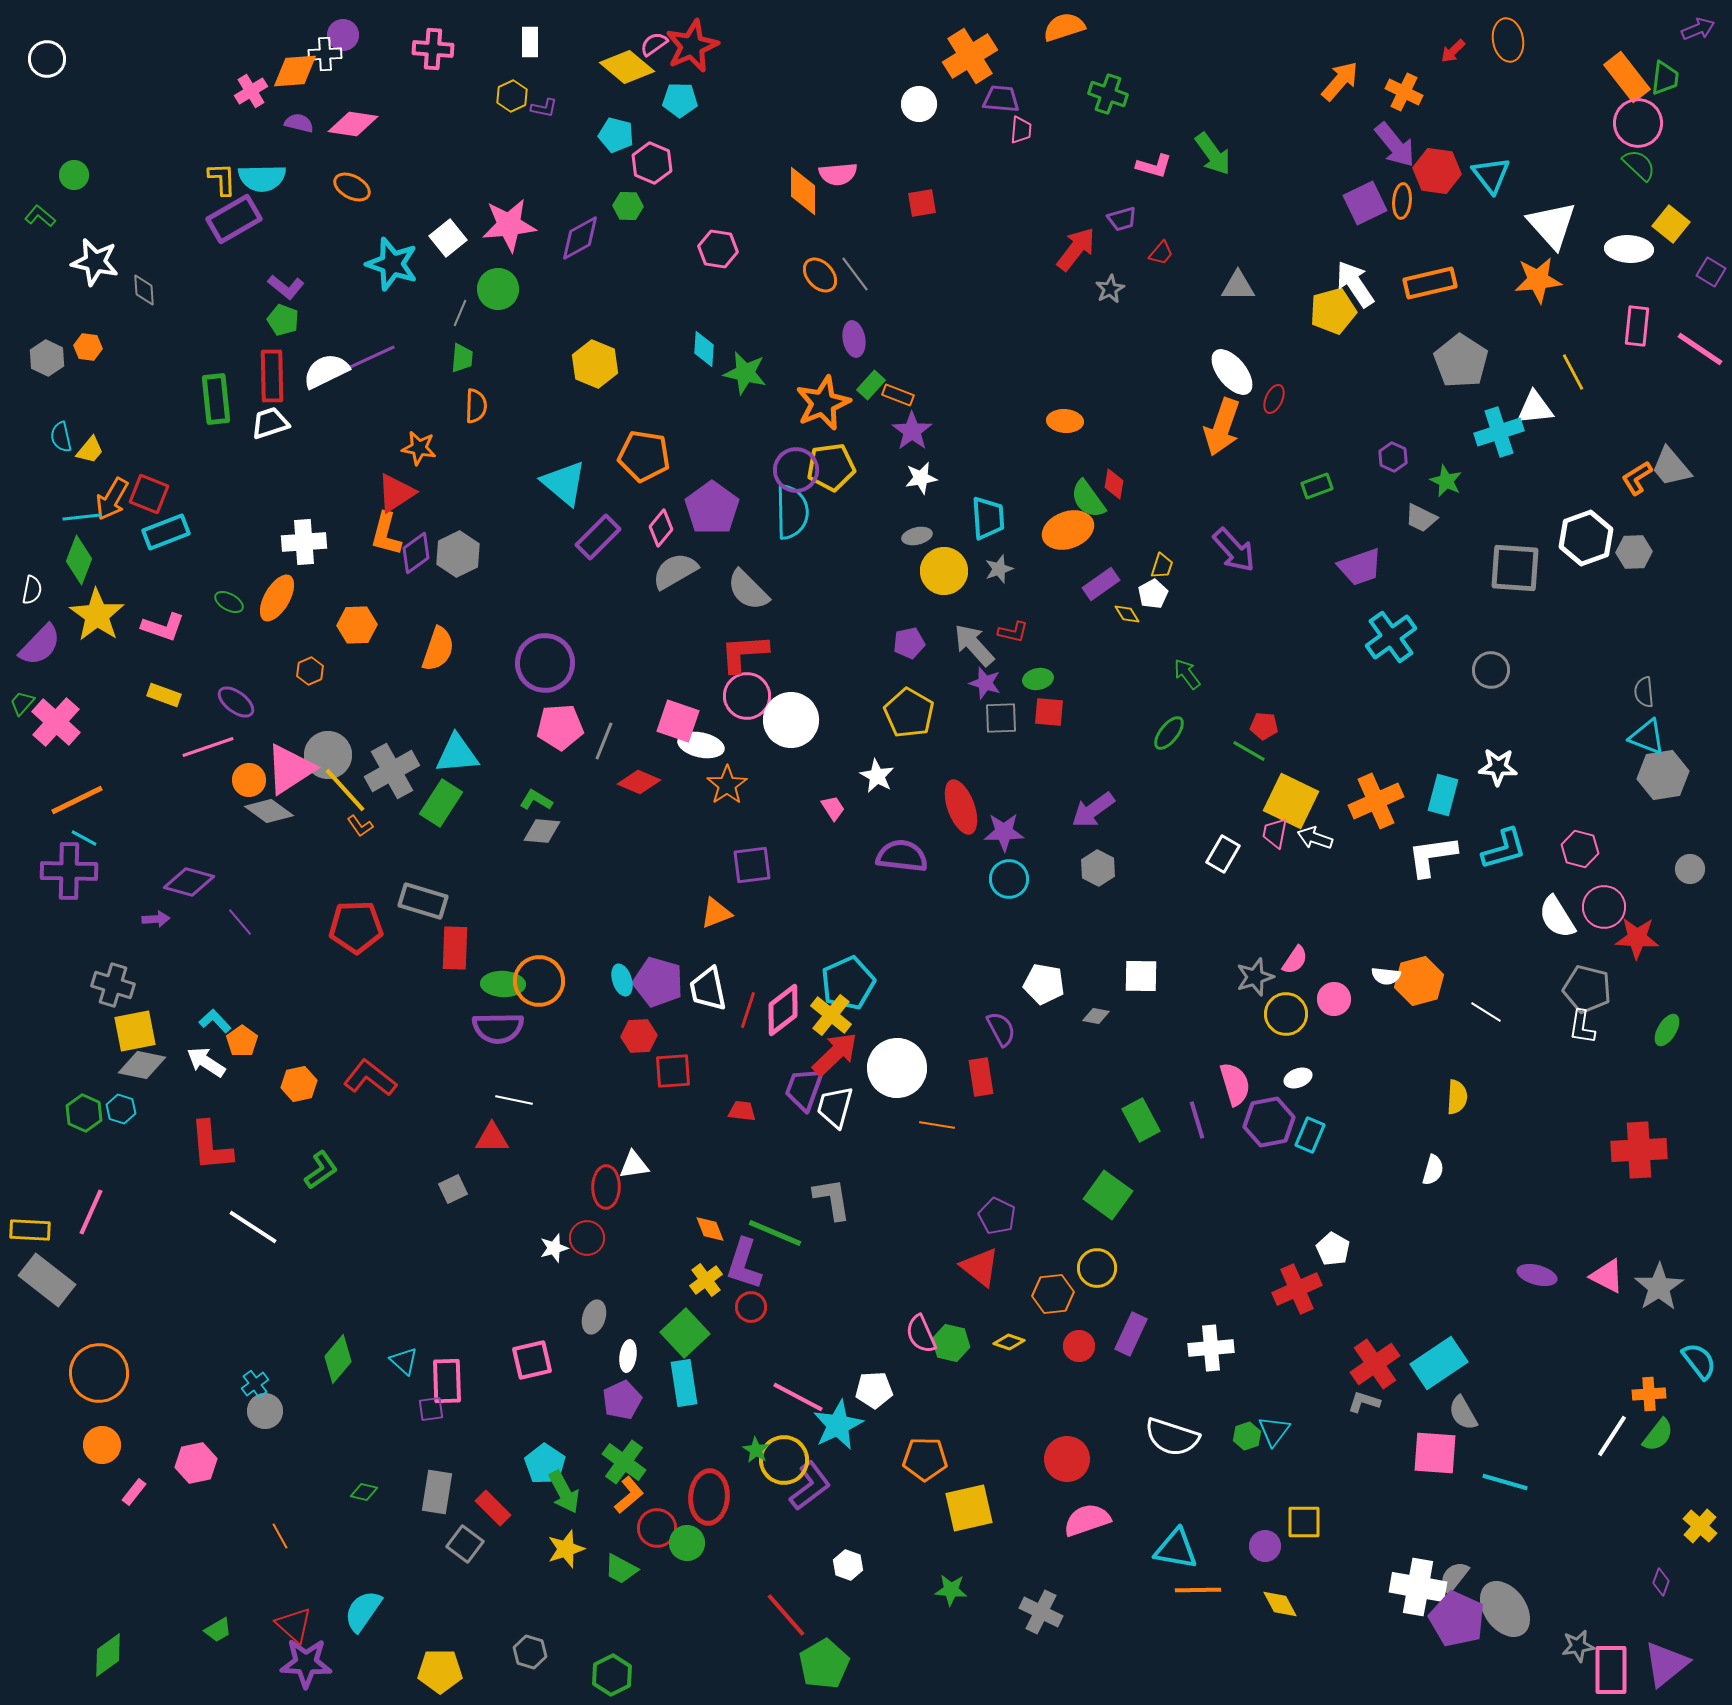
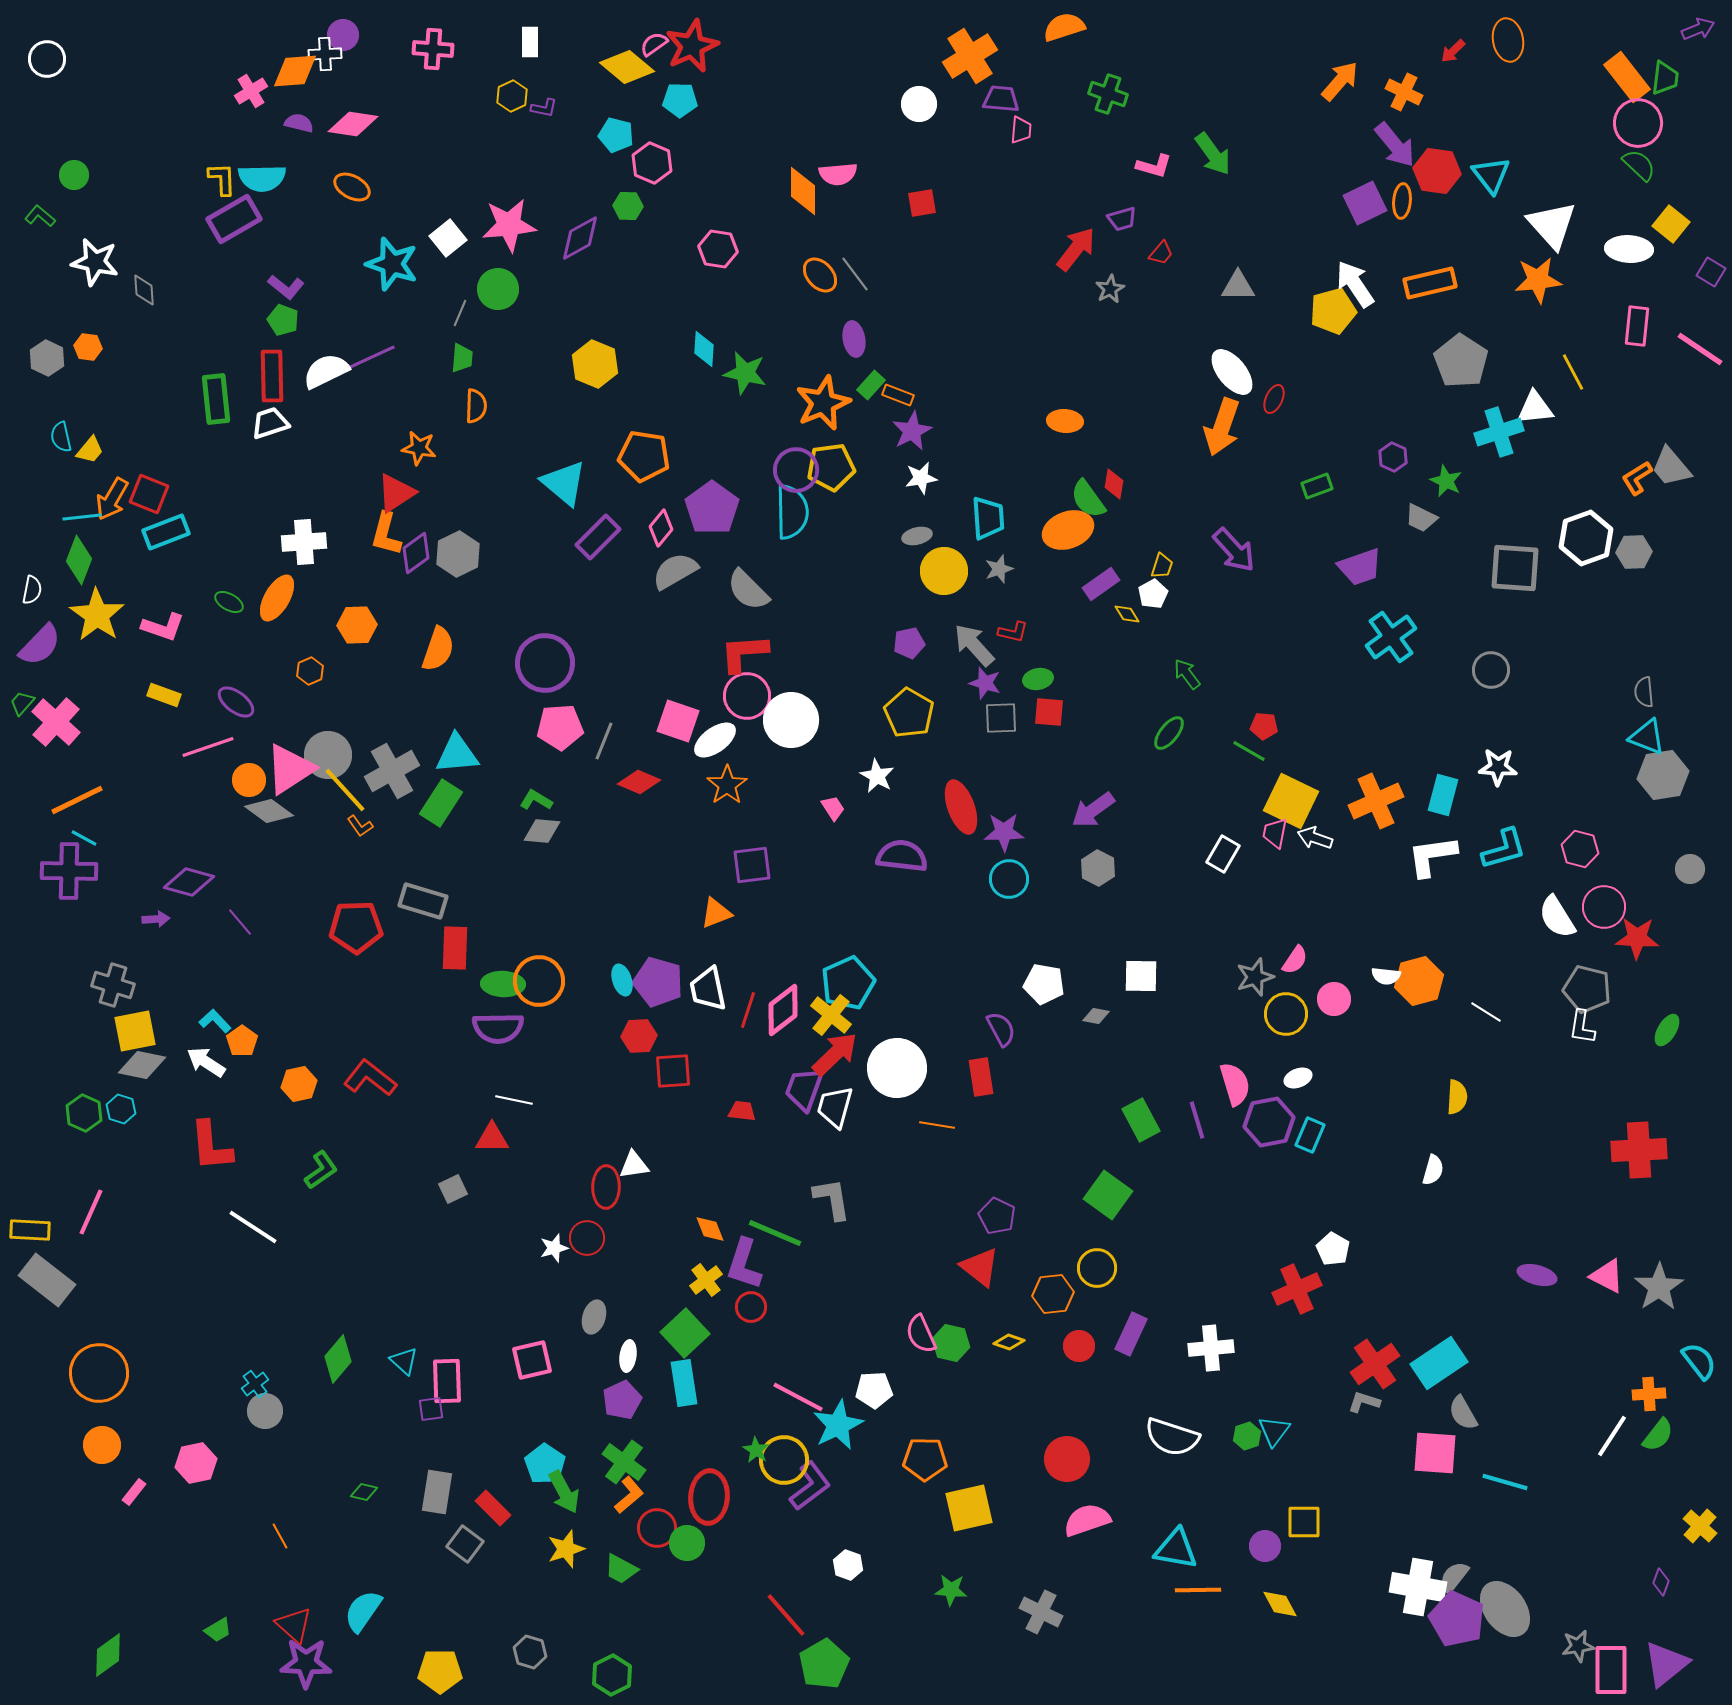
purple star at (912, 431): rotated 9 degrees clockwise
white ellipse at (701, 745): moved 14 px right, 5 px up; rotated 48 degrees counterclockwise
